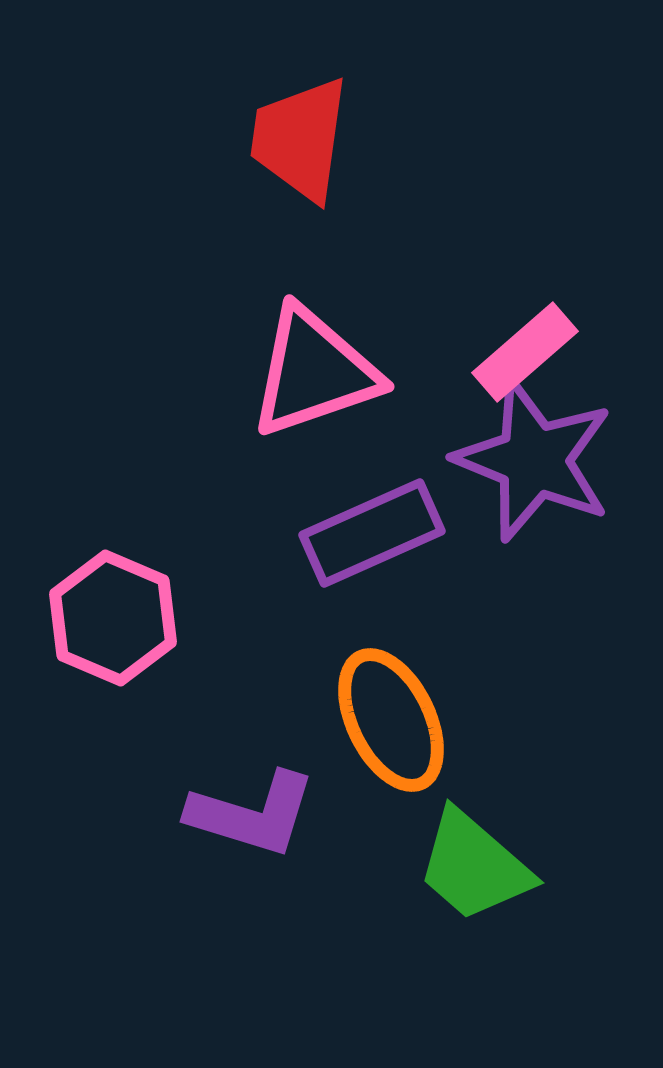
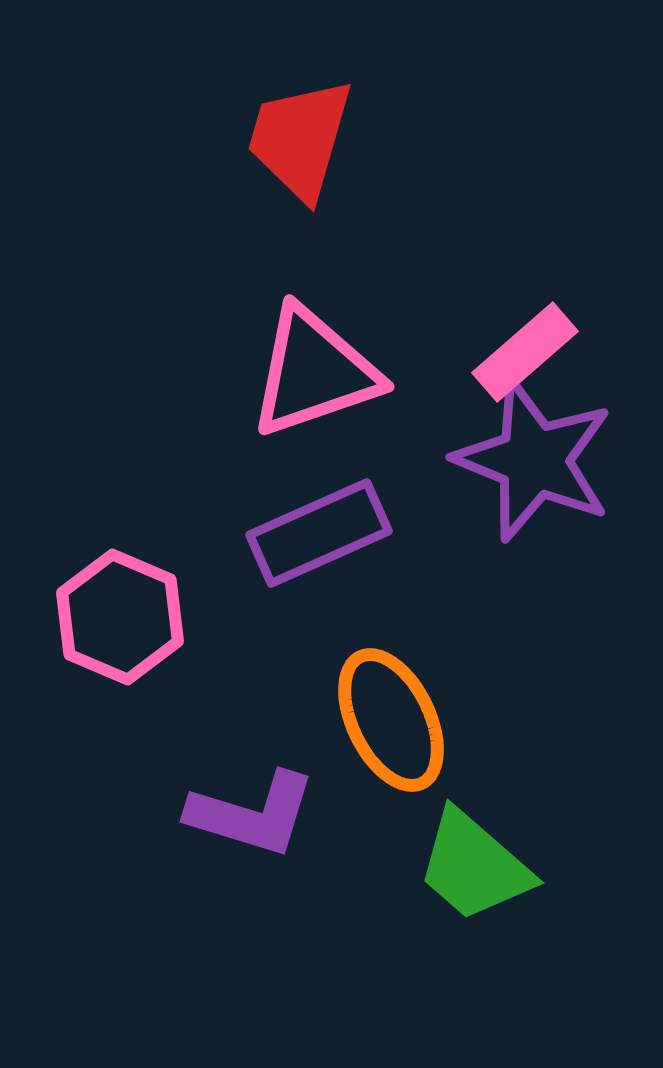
red trapezoid: rotated 8 degrees clockwise
purple rectangle: moved 53 px left
pink hexagon: moved 7 px right, 1 px up
